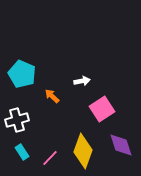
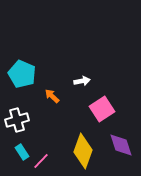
pink line: moved 9 px left, 3 px down
